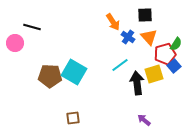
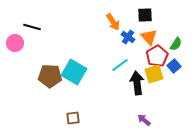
red pentagon: moved 8 px left, 2 px down; rotated 15 degrees counterclockwise
